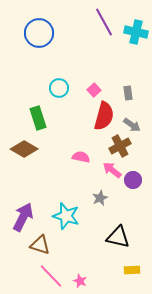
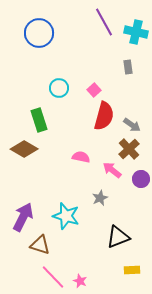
gray rectangle: moved 26 px up
green rectangle: moved 1 px right, 2 px down
brown cross: moved 9 px right, 3 px down; rotated 15 degrees counterclockwise
purple circle: moved 8 px right, 1 px up
black triangle: rotated 35 degrees counterclockwise
pink line: moved 2 px right, 1 px down
